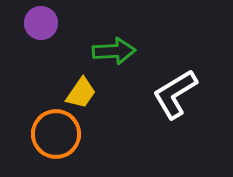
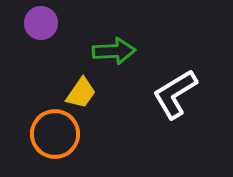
orange circle: moved 1 px left
